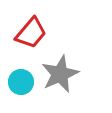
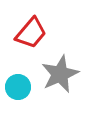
cyan circle: moved 3 px left, 5 px down
